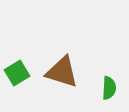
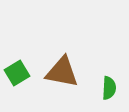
brown triangle: rotated 6 degrees counterclockwise
